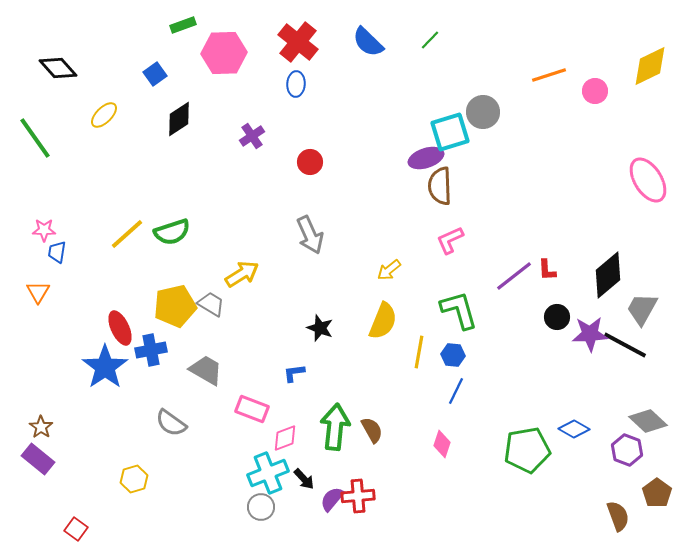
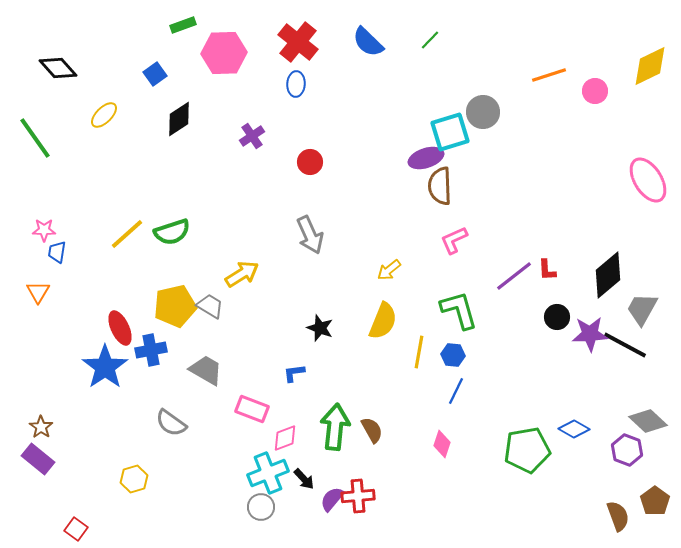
pink L-shape at (450, 240): moved 4 px right
gray trapezoid at (211, 304): moved 1 px left, 2 px down
brown pentagon at (657, 493): moved 2 px left, 8 px down
